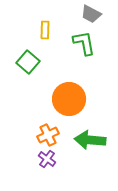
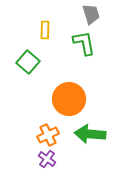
gray trapezoid: rotated 135 degrees counterclockwise
green arrow: moved 6 px up
